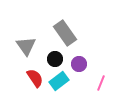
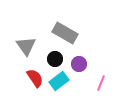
gray rectangle: rotated 25 degrees counterclockwise
